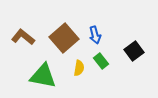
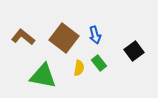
brown square: rotated 12 degrees counterclockwise
green rectangle: moved 2 px left, 2 px down
